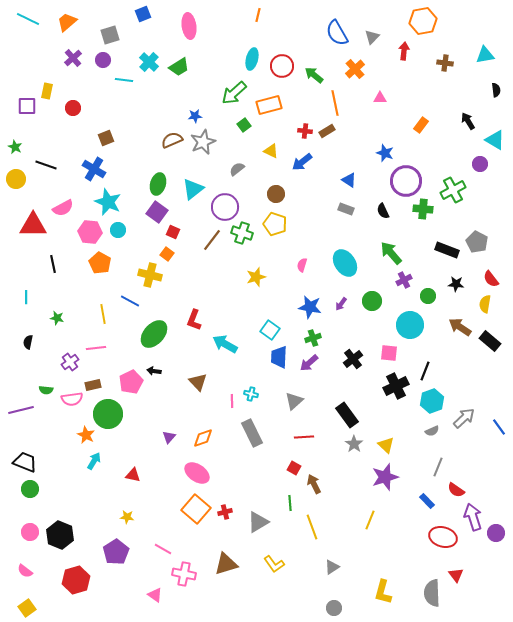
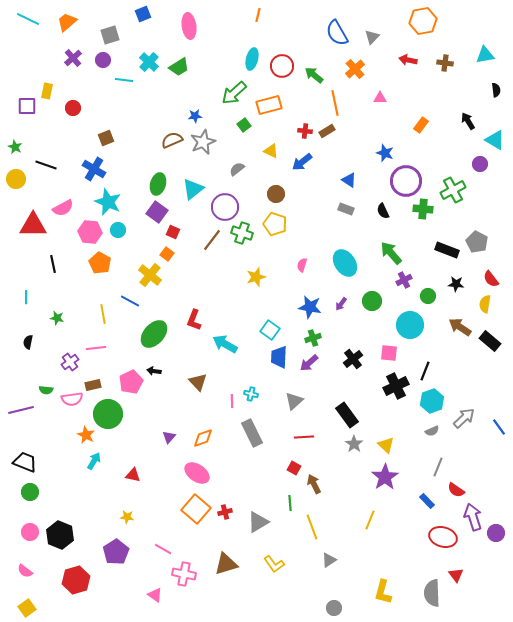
red arrow at (404, 51): moved 4 px right, 9 px down; rotated 84 degrees counterclockwise
yellow cross at (150, 275): rotated 25 degrees clockwise
purple star at (385, 477): rotated 16 degrees counterclockwise
green circle at (30, 489): moved 3 px down
gray triangle at (332, 567): moved 3 px left, 7 px up
